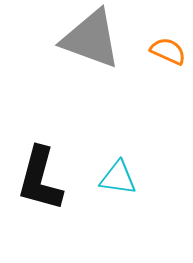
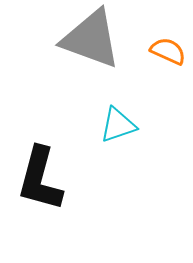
cyan triangle: moved 53 px up; rotated 27 degrees counterclockwise
